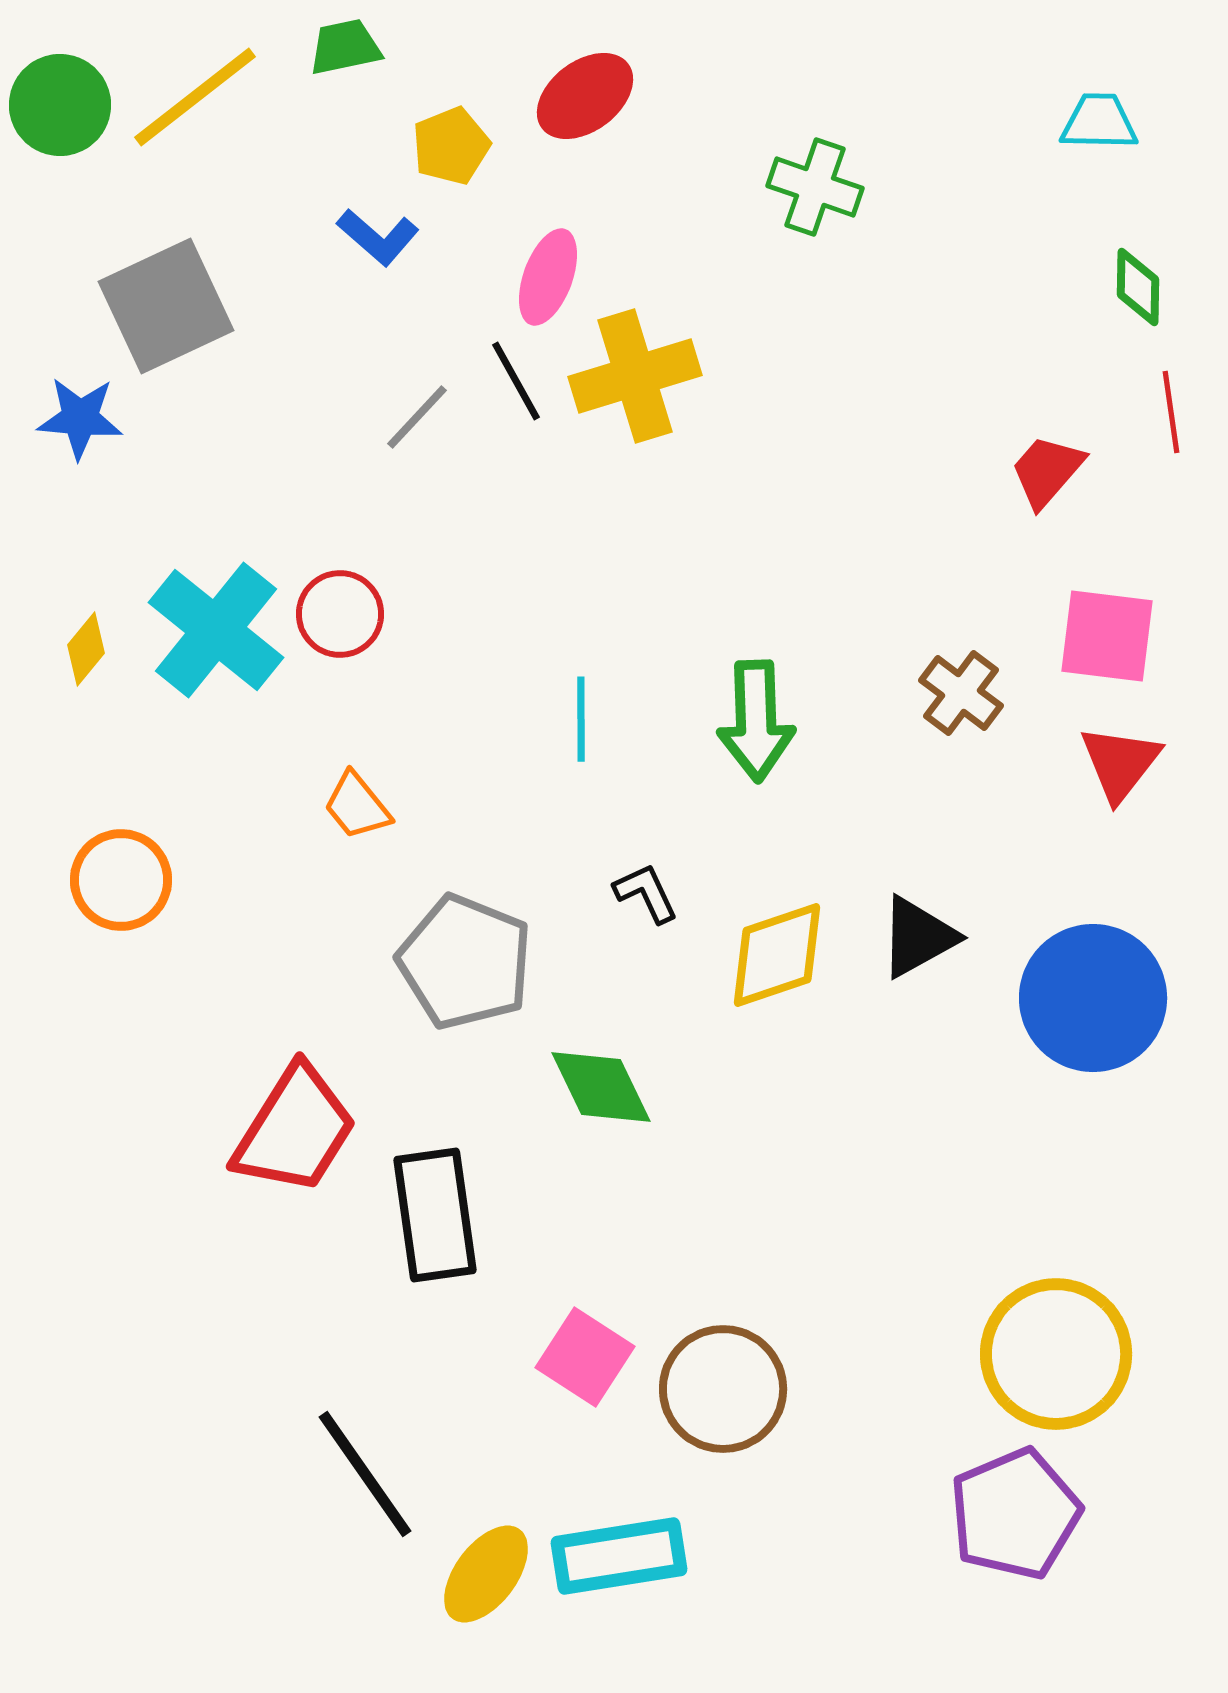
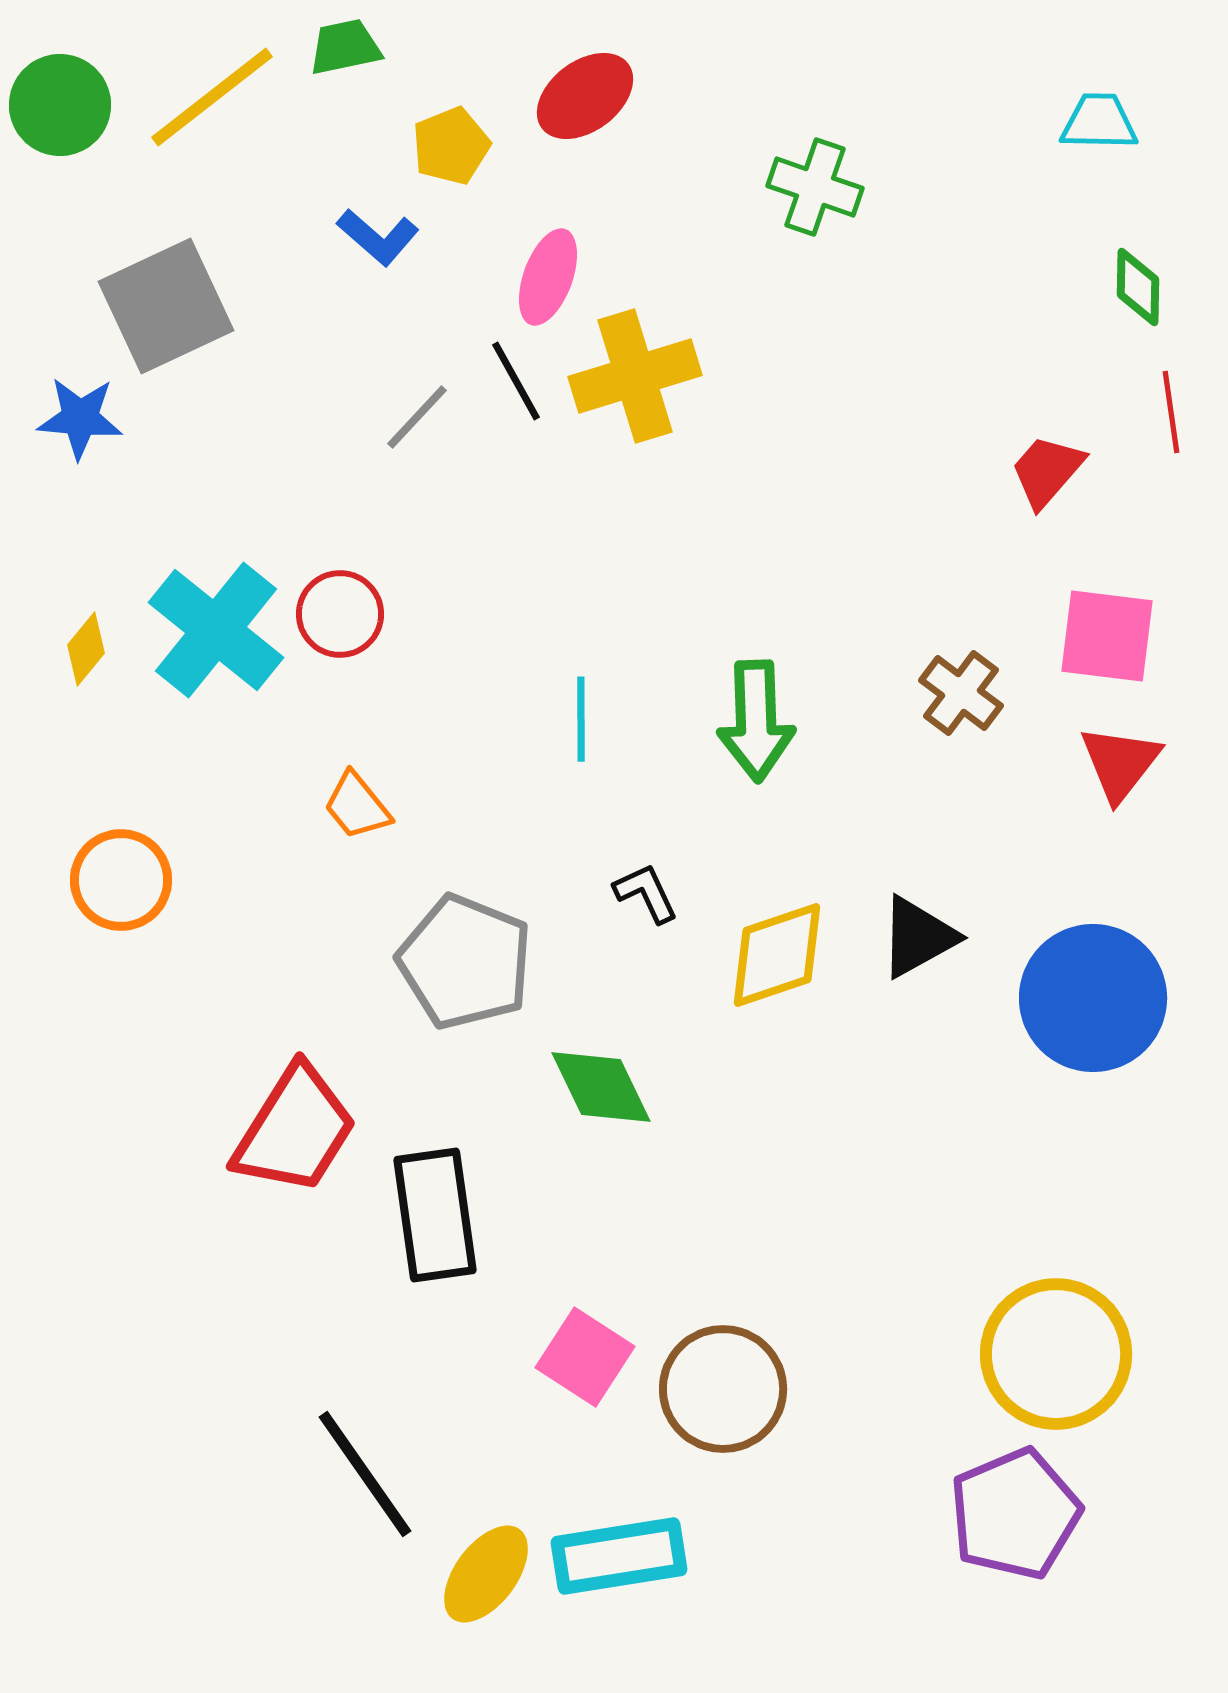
yellow line at (195, 97): moved 17 px right
